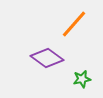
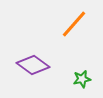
purple diamond: moved 14 px left, 7 px down
